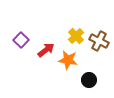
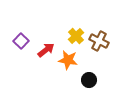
purple square: moved 1 px down
